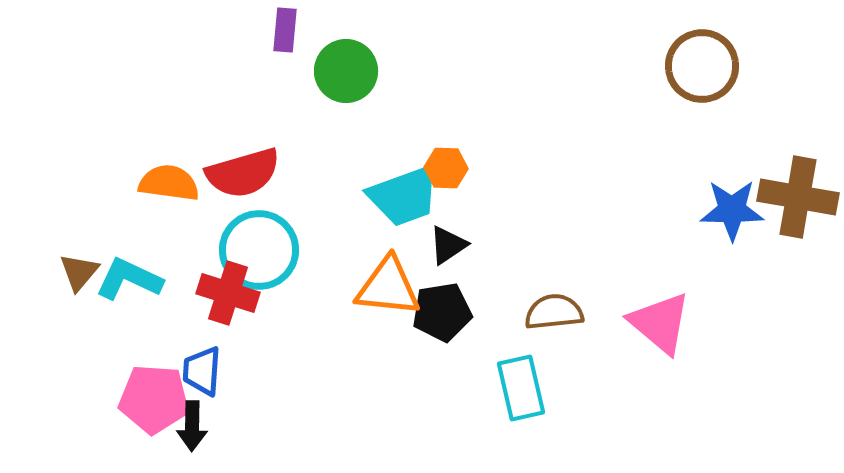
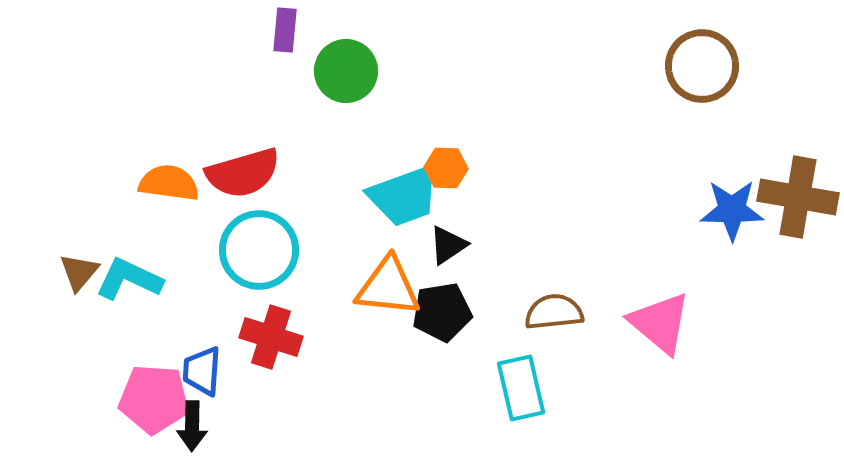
red cross: moved 43 px right, 44 px down
